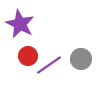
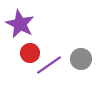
red circle: moved 2 px right, 3 px up
